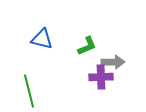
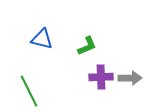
gray arrow: moved 17 px right, 16 px down
green line: rotated 12 degrees counterclockwise
